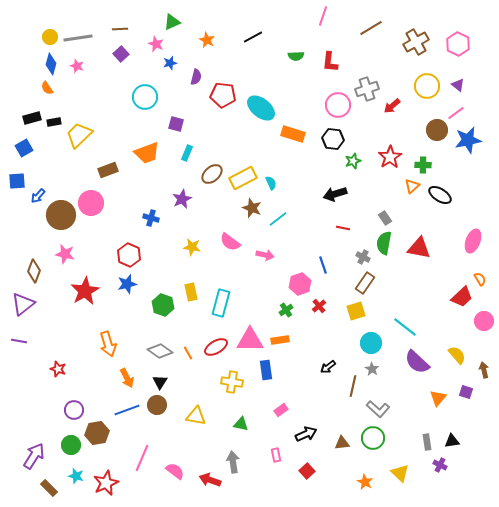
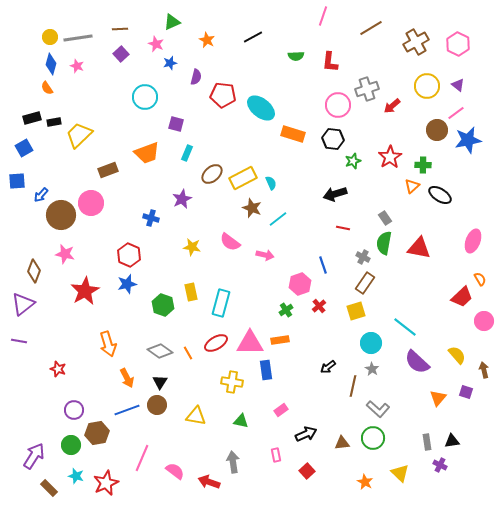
blue arrow at (38, 196): moved 3 px right, 1 px up
pink triangle at (250, 340): moved 3 px down
red ellipse at (216, 347): moved 4 px up
green triangle at (241, 424): moved 3 px up
red arrow at (210, 480): moved 1 px left, 2 px down
